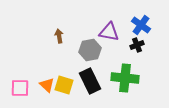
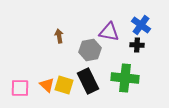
black cross: rotated 24 degrees clockwise
black rectangle: moved 2 px left
